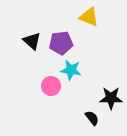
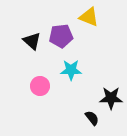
purple pentagon: moved 7 px up
cyan star: rotated 10 degrees counterclockwise
pink circle: moved 11 px left
